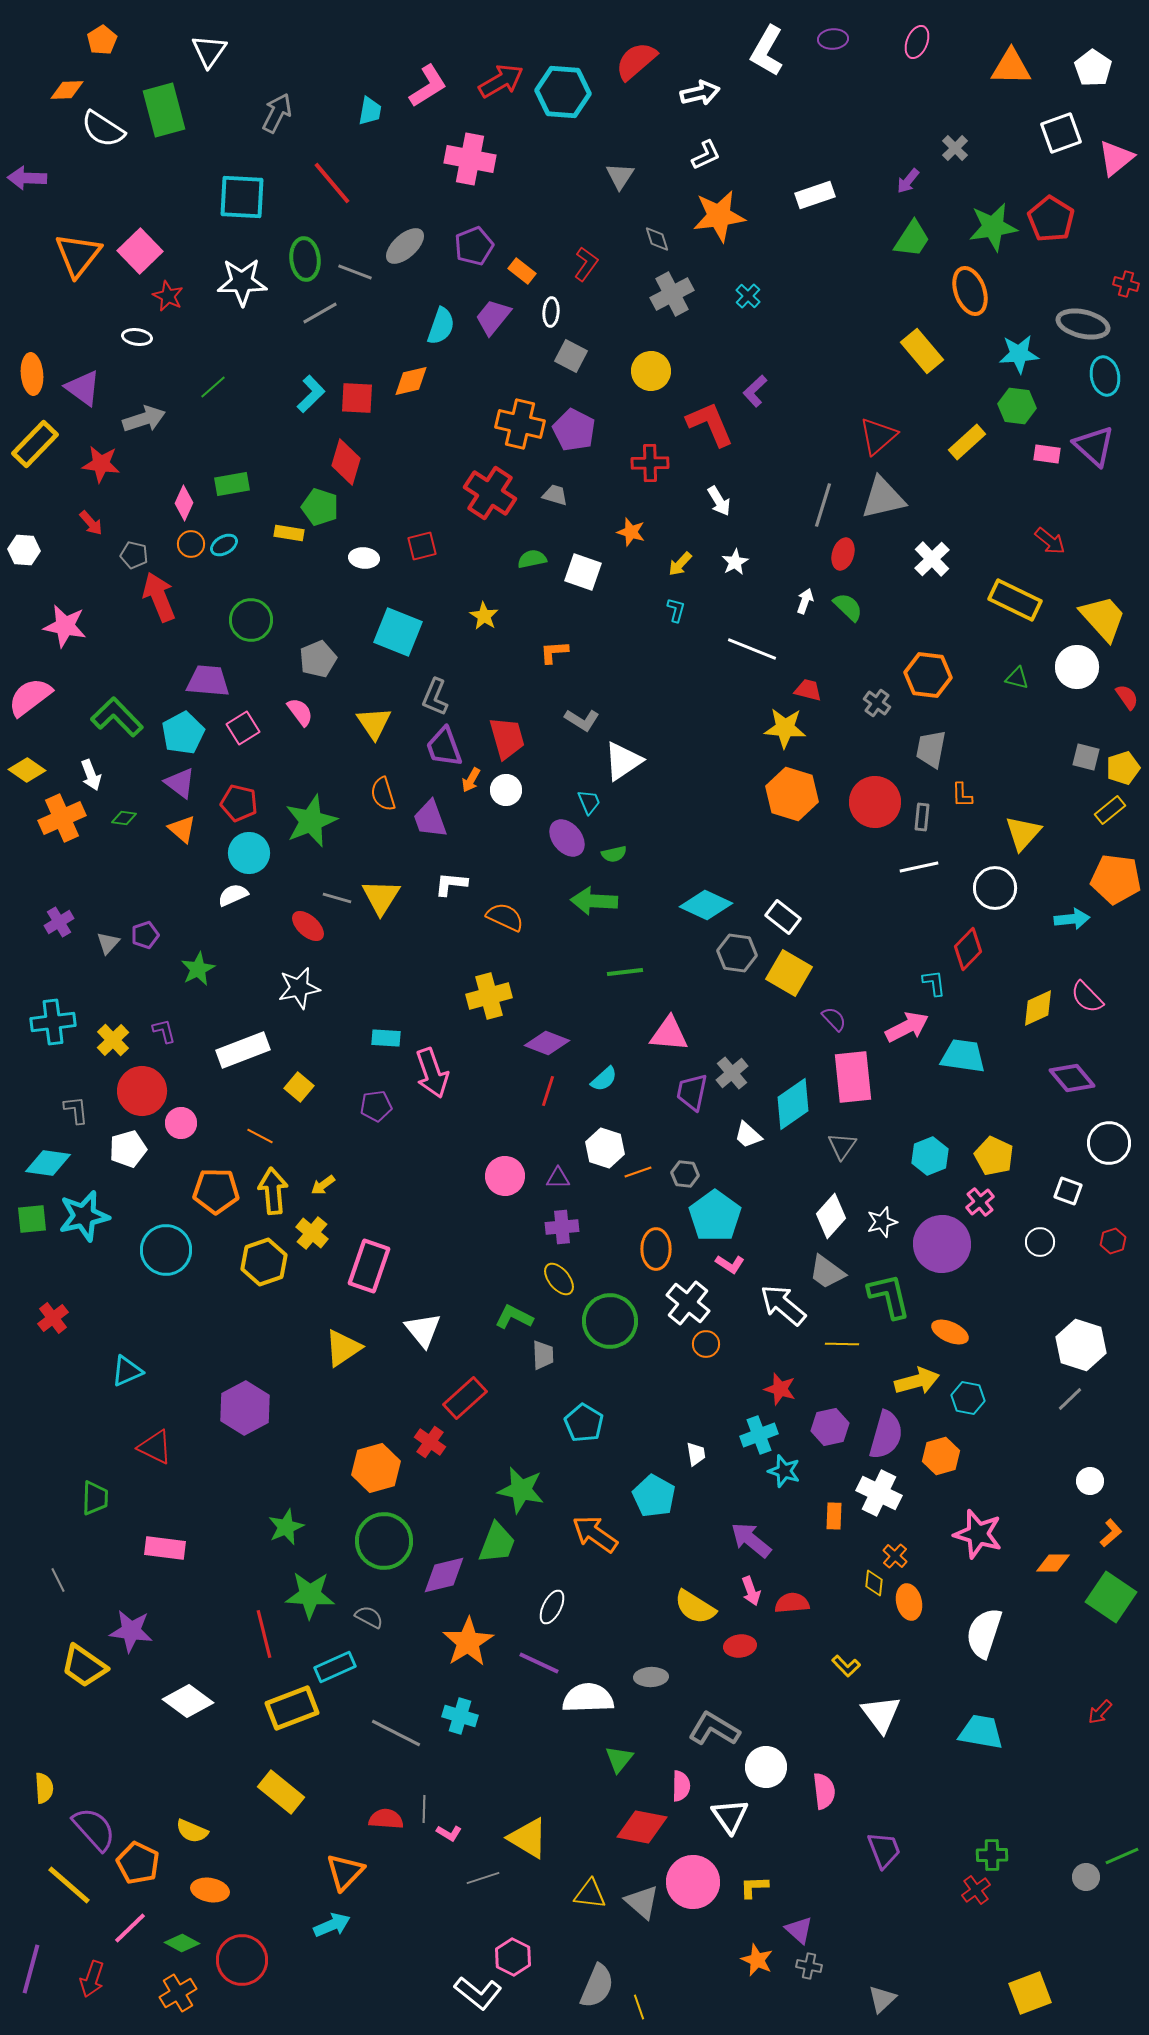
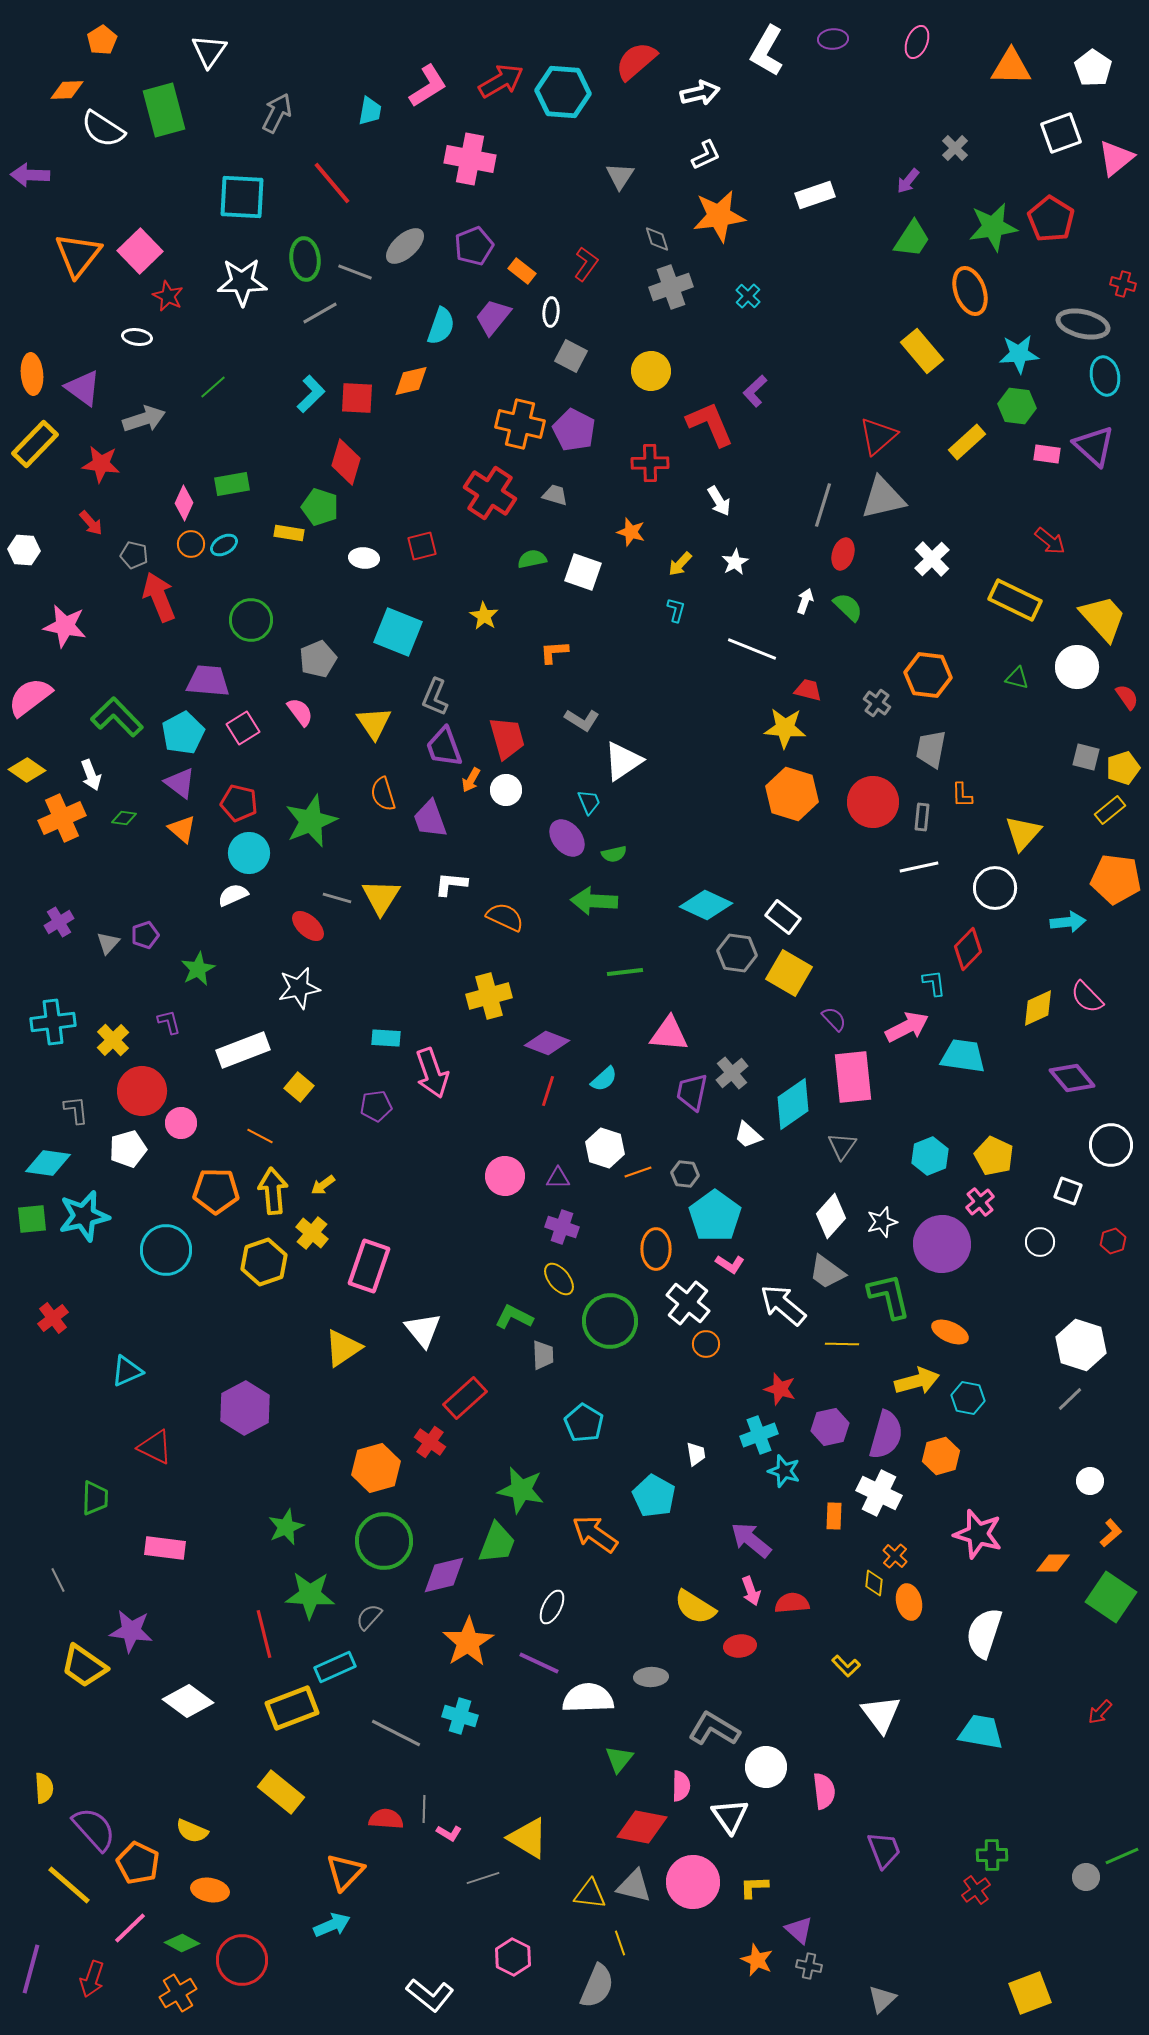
purple arrow at (27, 178): moved 3 px right, 3 px up
red cross at (1126, 284): moved 3 px left
gray cross at (672, 294): moved 1 px left, 7 px up; rotated 9 degrees clockwise
red circle at (875, 802): moved 2 px left
cyan arrow at (1072, 919): moved 4 px left, 3 px down
purple L-shape at (164, 1031): moved 5 px right, 9 px up
white circle at (1109, 1143): moved 2 px right, 2 px down
purple cross at (562, 1227): rotated 24 degrees clockwise
gray semicircle at (369, 1617): rotated 76 degrees counterclockwise
gray triangle at (642, 1902): moved 8 px left, 16 px up; rotated 27 degrees counterclockwise
white L-shape at (478, 1993): moved 48 px left, 2 px down
yellow line at (639, 2007): moved 19 px left, 64 px up
